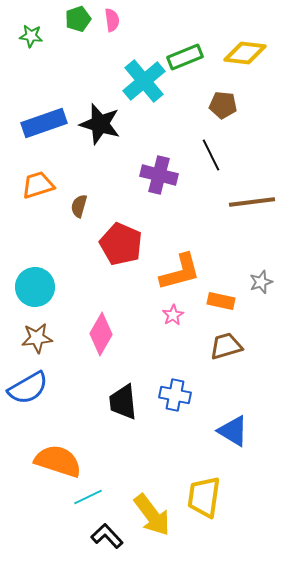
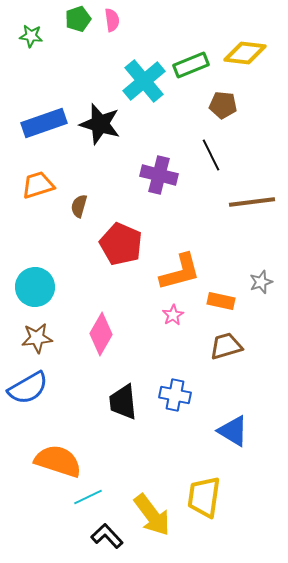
green rectangle: moved 6 px right, 8 px down
